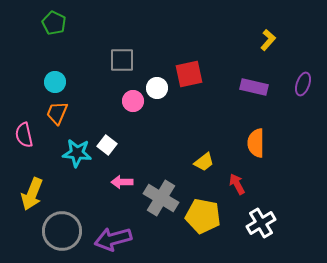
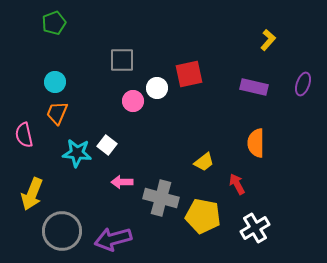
green pentagon: rotated 25 degrees clockwise
gray cross: rotated 16 degrees counterclockwise
white cross: moved 6 px left, 5 px down
